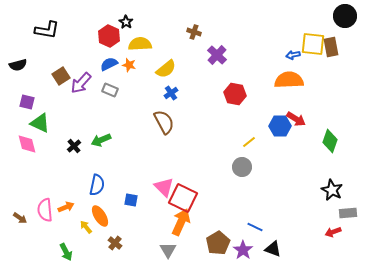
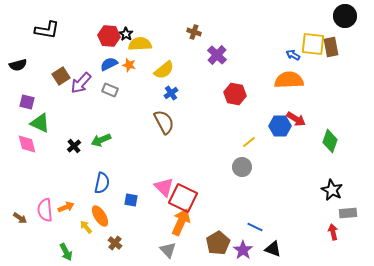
black star at (126, 22): moved 12 px down
red hexagon at (109, 36): rotated 20 degrees counterclockwise
blue arrow at (293, 55): rotated 40 degrees clockwise
yellow semicircle at (166, 69): moved 2 px left, 1 px down
blue semicircle at (97, 185): moved 5 px right, 2 px up
red arrow at (333, 232): rotated 98 degrees clockwise
gray triangle at (168, 250): rotated 12 degrees counterclockwise
